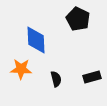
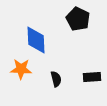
black rectangle: rotated 12 degrees clockwise
